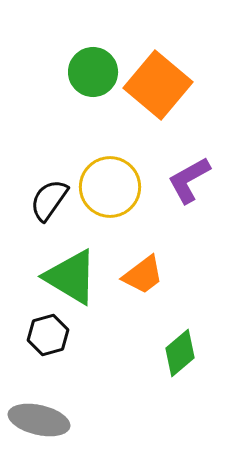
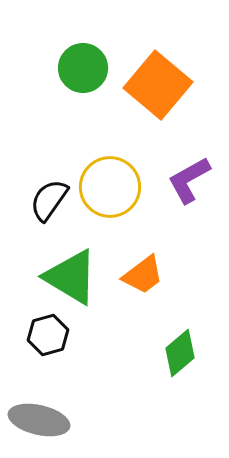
green circle: moved 10 px left, 4 px up
